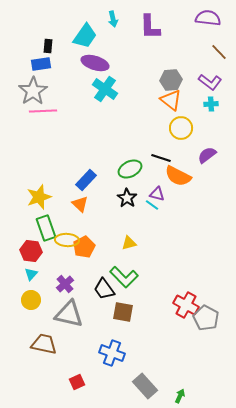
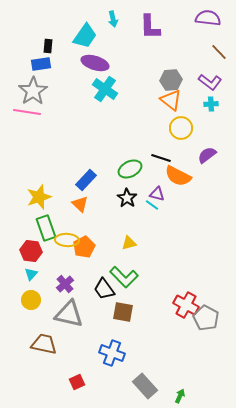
pink line at (43, 111): moved 16 px left, 1 px down; rotated 12 degrees clockwise
